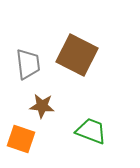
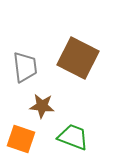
brown square: moved 1 px right, 3 px down
gray trapezoid: moved 3 px left, 3 px down
green trapezoid: moved 18 px left, 6 px down
